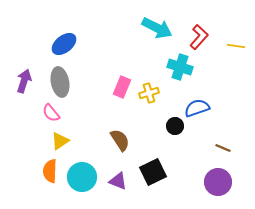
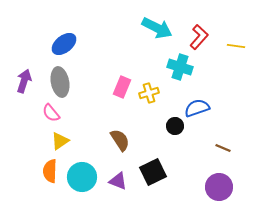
purple circle: moved 1 px right, 5 px down
